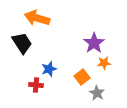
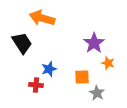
orange arrow: moved 5 px right
orange star: moved 4 px right; rotated 24 degrees clockwise
orange square: rotated 35 degrees clockwise
